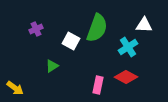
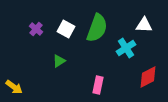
purple cross: rotated 24 degrees counterclockwise
white square: moved 5 px left, 12 px up
cyan cross: moved 2 px left, 1 px down
green triangle: moved 7 px right, 5 px up
red diamond: moved 22 px right; rotated 55 degrees counterclockwise
yellow arrow: moved 1 px left, 1 px up
